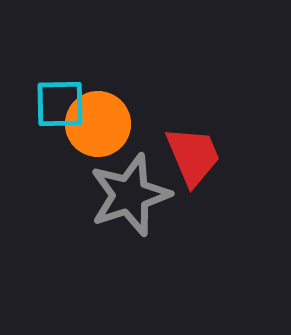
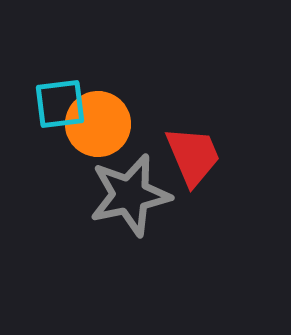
cyan square: rotated 6 degrees counterclockwise
gray star: rotated 6 degrees clockwise
